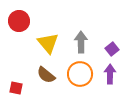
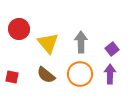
red circle: moved 8 px down
red square: moved 4 px left, 11 px up
